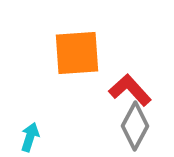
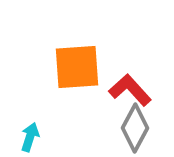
orange square: moved 14 px down
gray diamond: moved 2 px down
